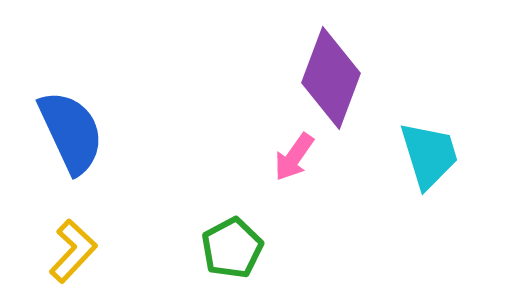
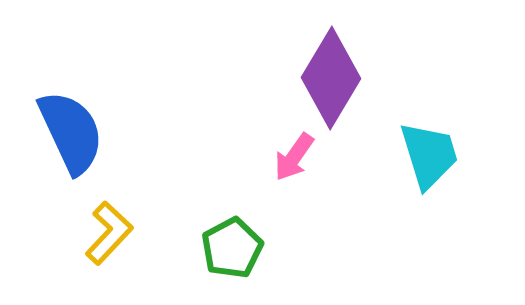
purple diamond: rotated 10 degrees clockwise
yellow L-shape: moved 36 px right, 18 px up
